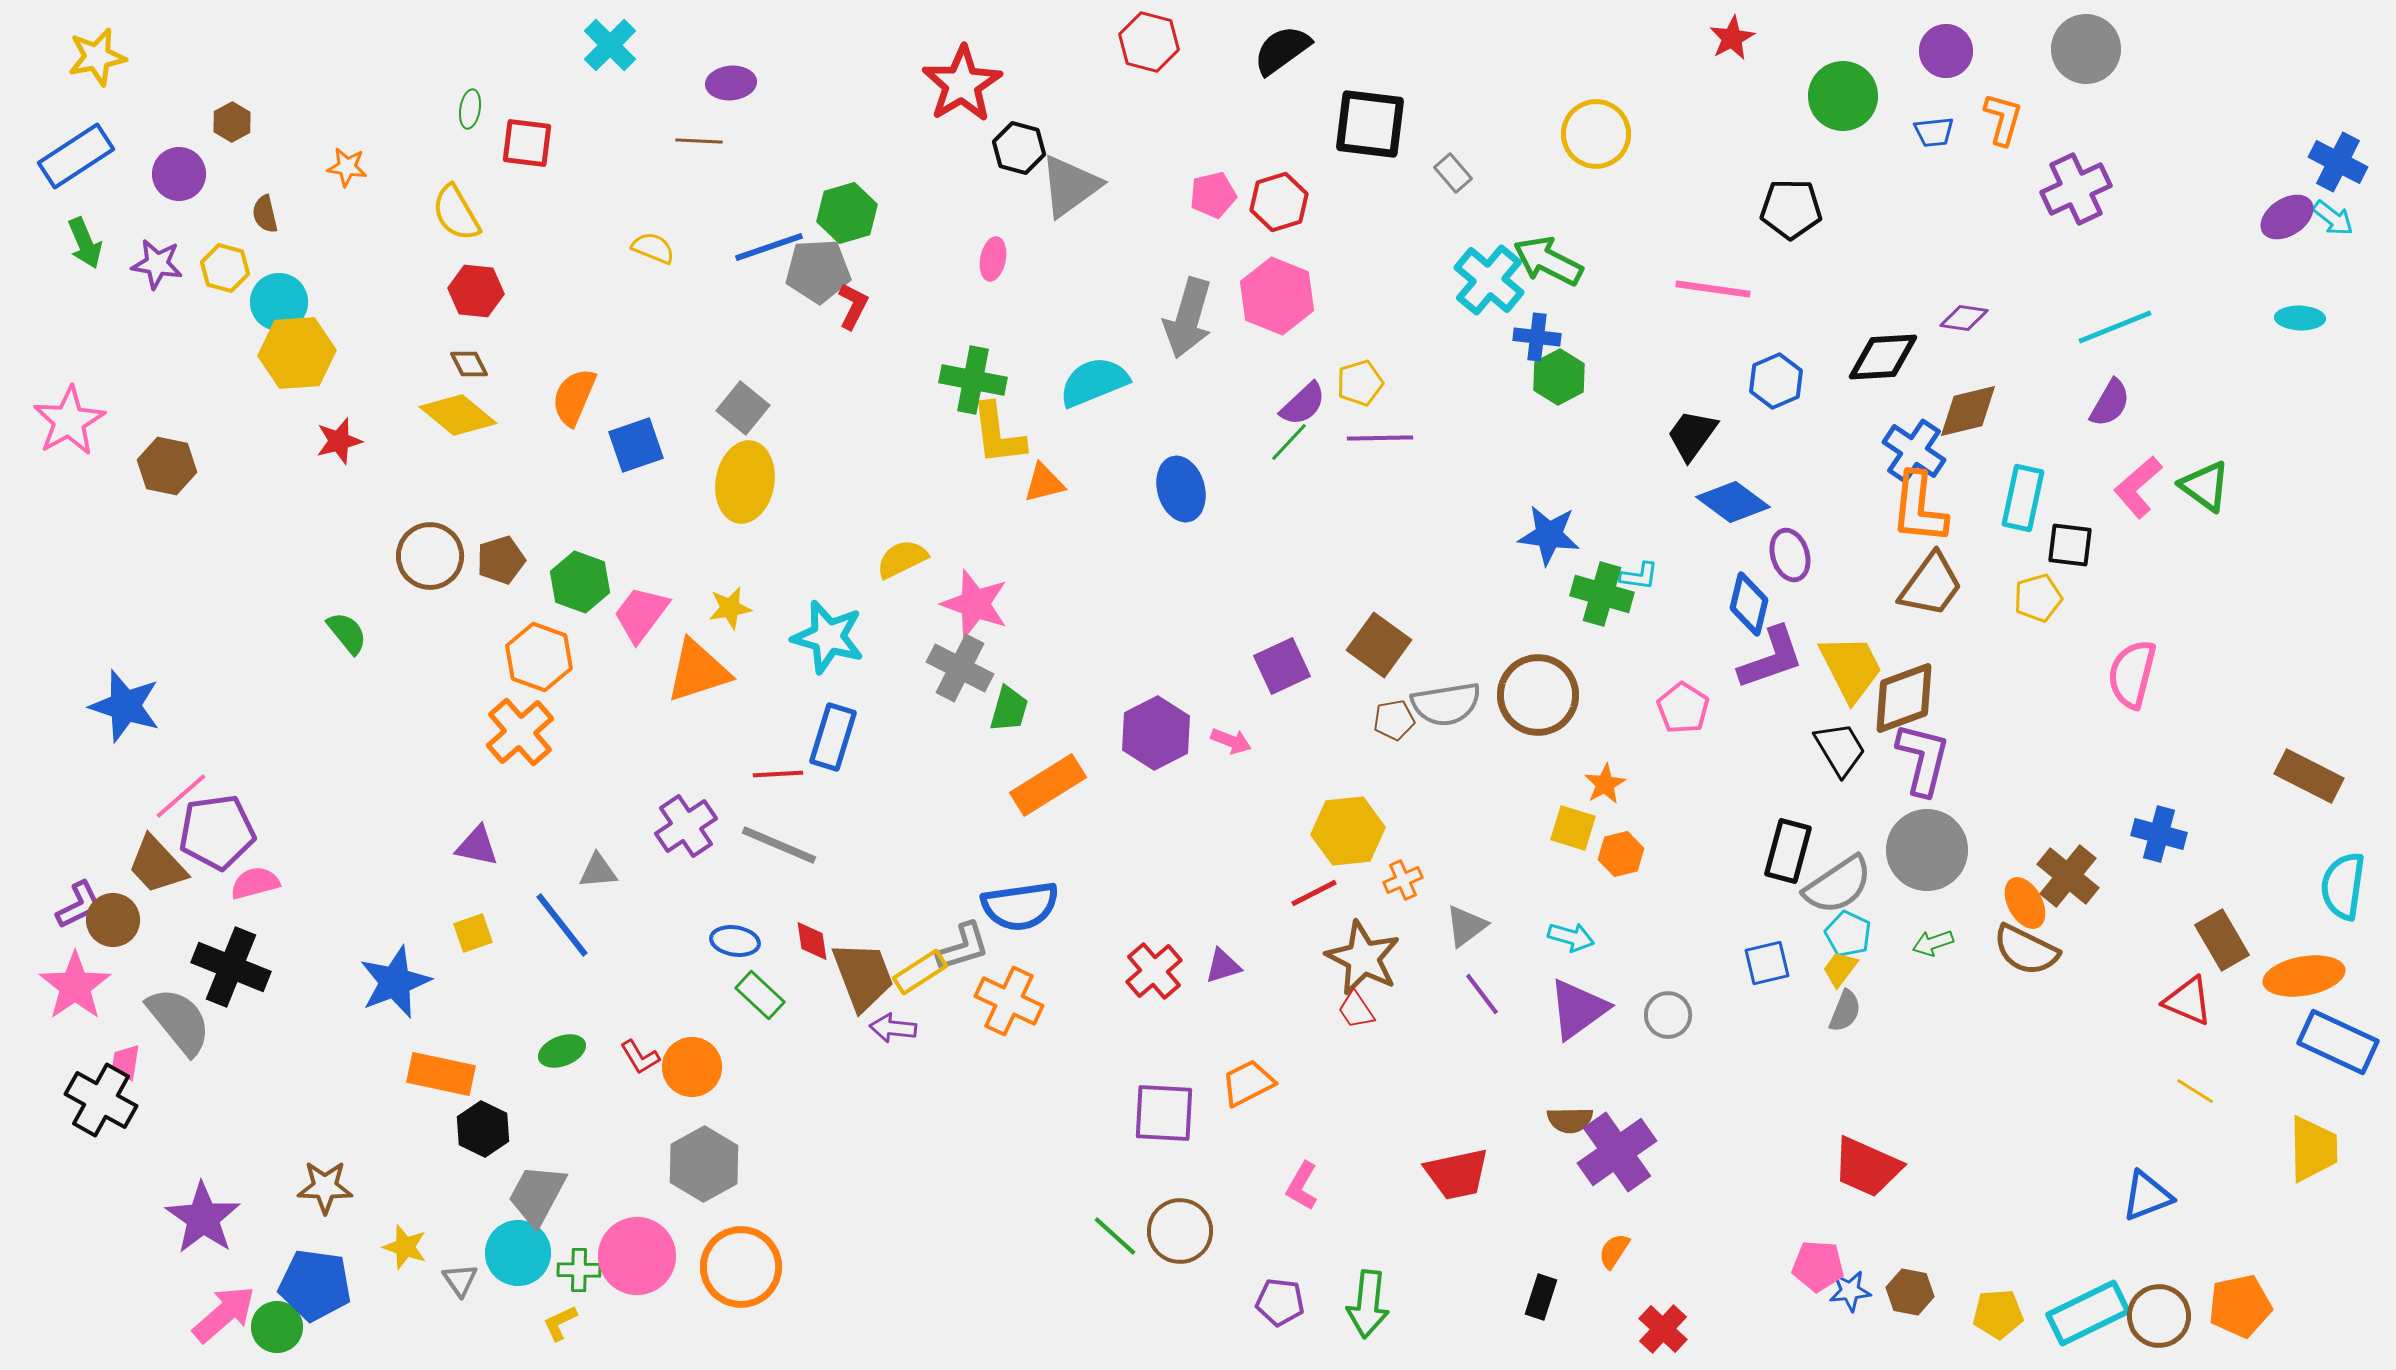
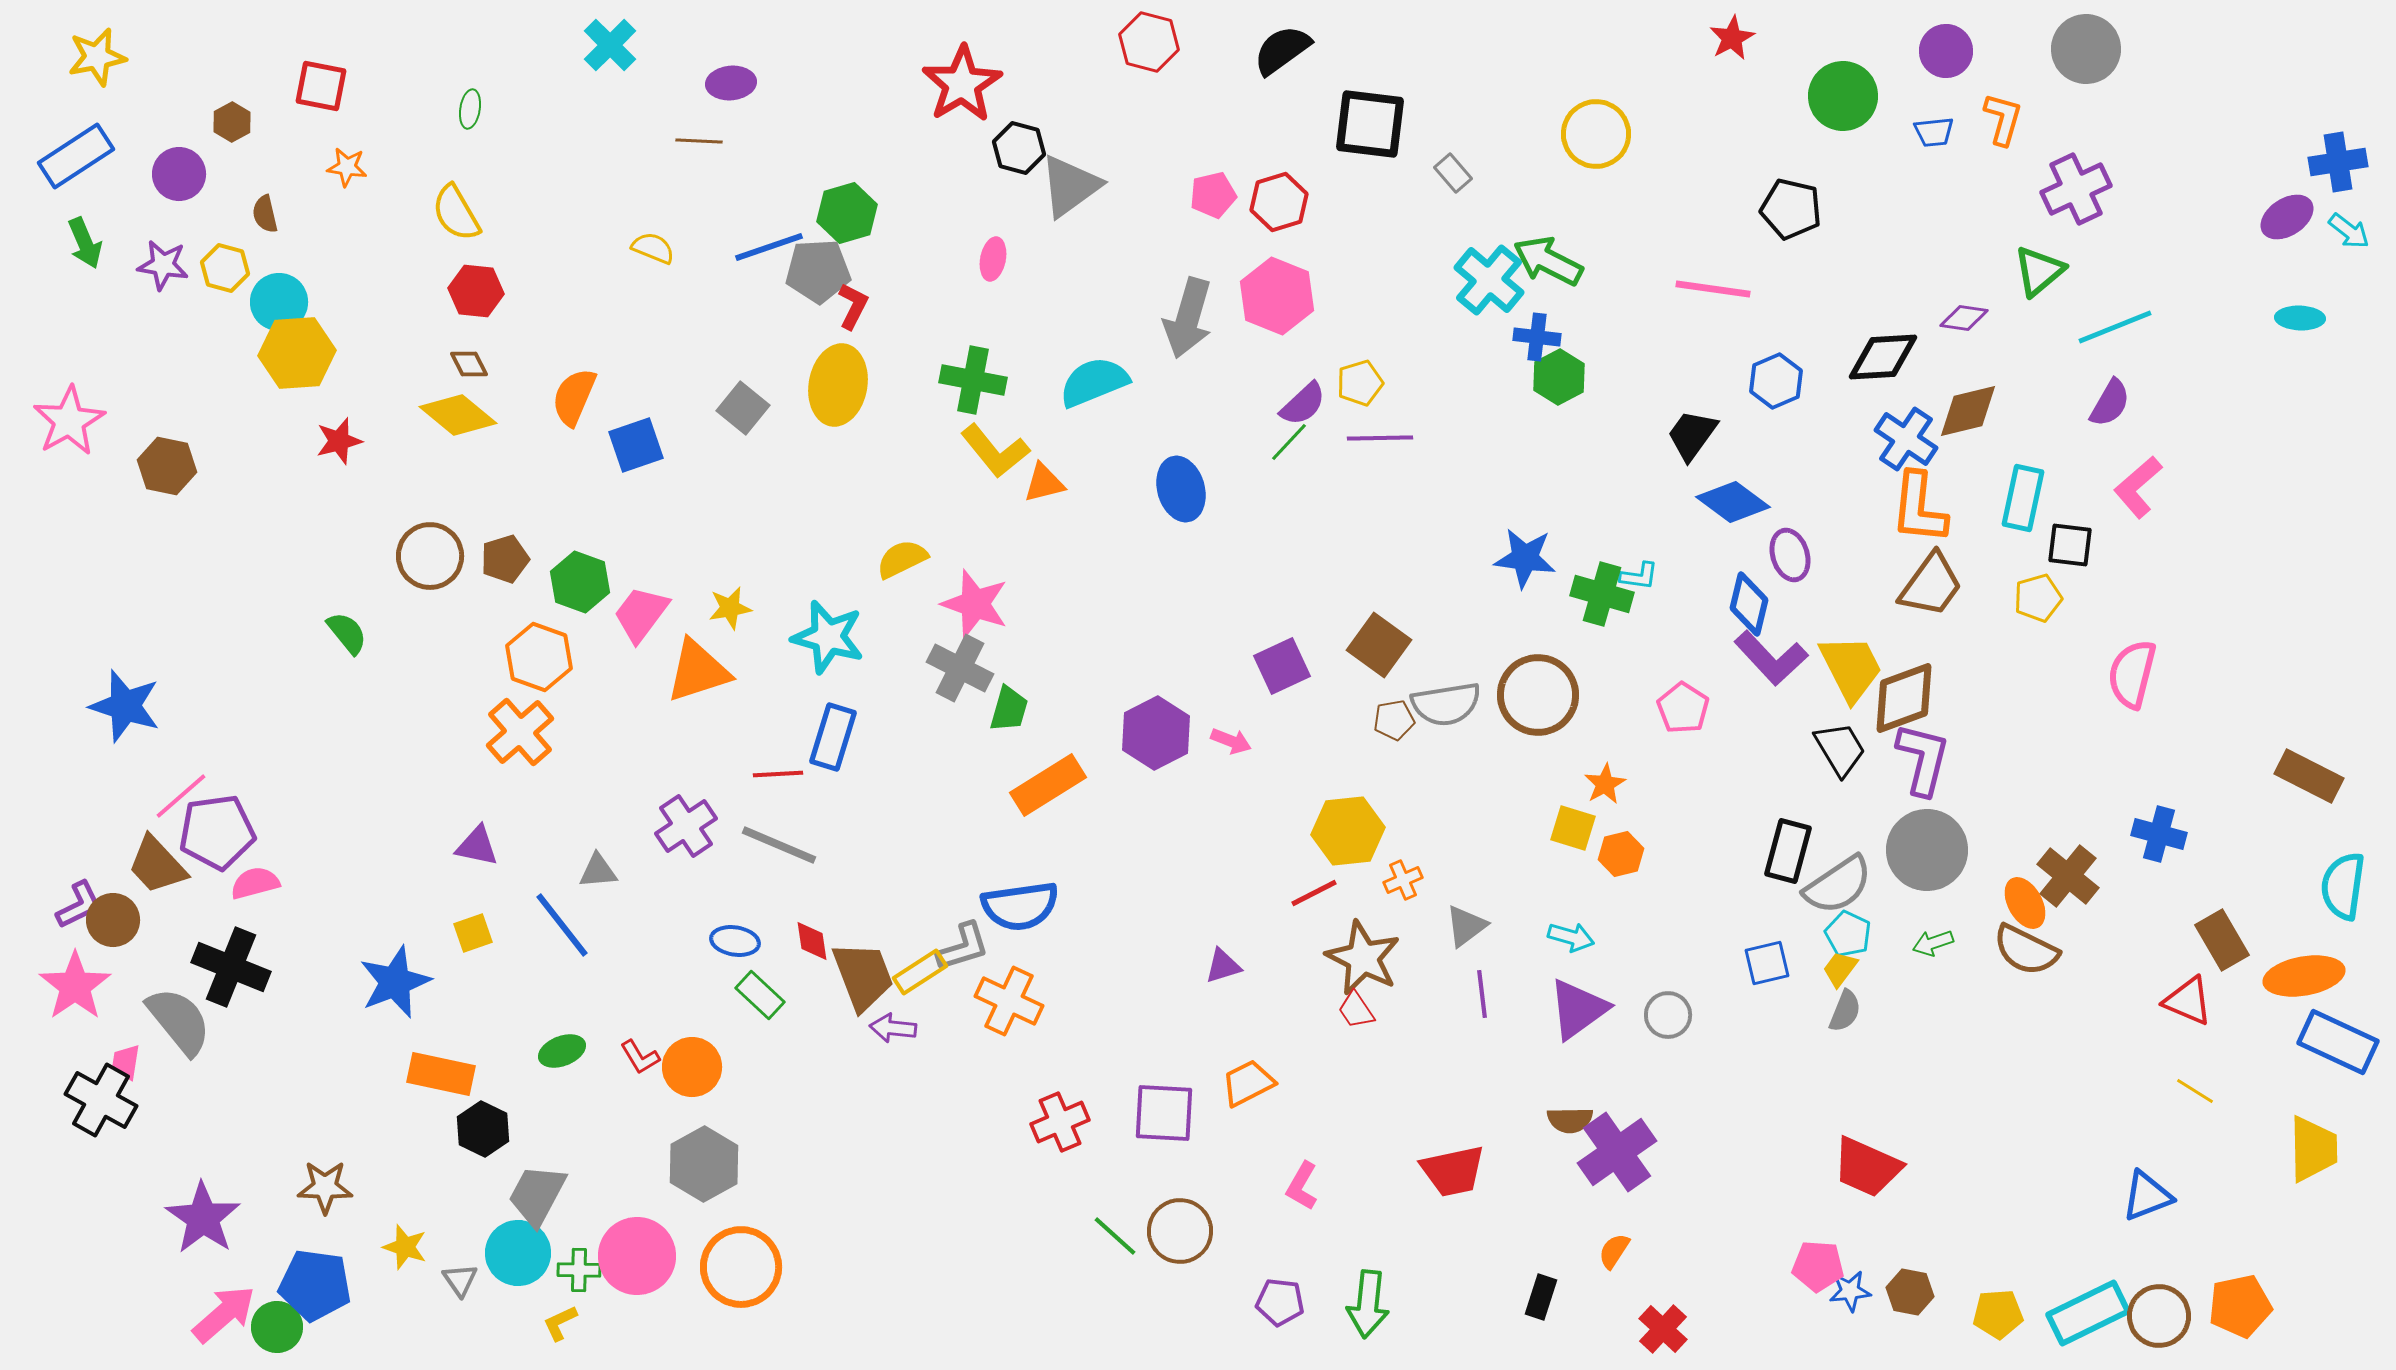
red square at (527, 143): moved 206 px left, 57 px up; rotated 4 degrees clockwise
blue cross at (2338, 162): rotated 36 degrees counterclockwise
black pentagon at (1791, 209): rotated 12 degrees clockwise
cyan arrow at (2333, 218): moved 16 px right, 13 px down
purple star at (157, 264): moved 6 px right, 1 px down
yellow L-shape at (998, 434): moved 3 px left, 17 px down; rotated 32 degrees counterclockwise
blue cross at (1914, 451): moved 8 px left, 12 px up
yellow ellipse at (745, 482): moved 93 px right, 97 px up
green triangle at (2205, 486): moved 166 px left, 215 px up; rotated 44 degrees clockwise
blue star at (1549, 535): moved 24 px left, 23 px down
brown pentagon at (501, 560): moved 4 px right, 1 px up
purple L-shape at (1771, 658): rotated 66 degrees clockwise
red cross at (1154, 971): moved 94 px left, 151 px down; rotated 18 degrees clockwise
purple line at (1482, 994): rotated 30 degrees clockwise
red trapezoid at (1457, 1174): moved 4 px left, 3 px up
